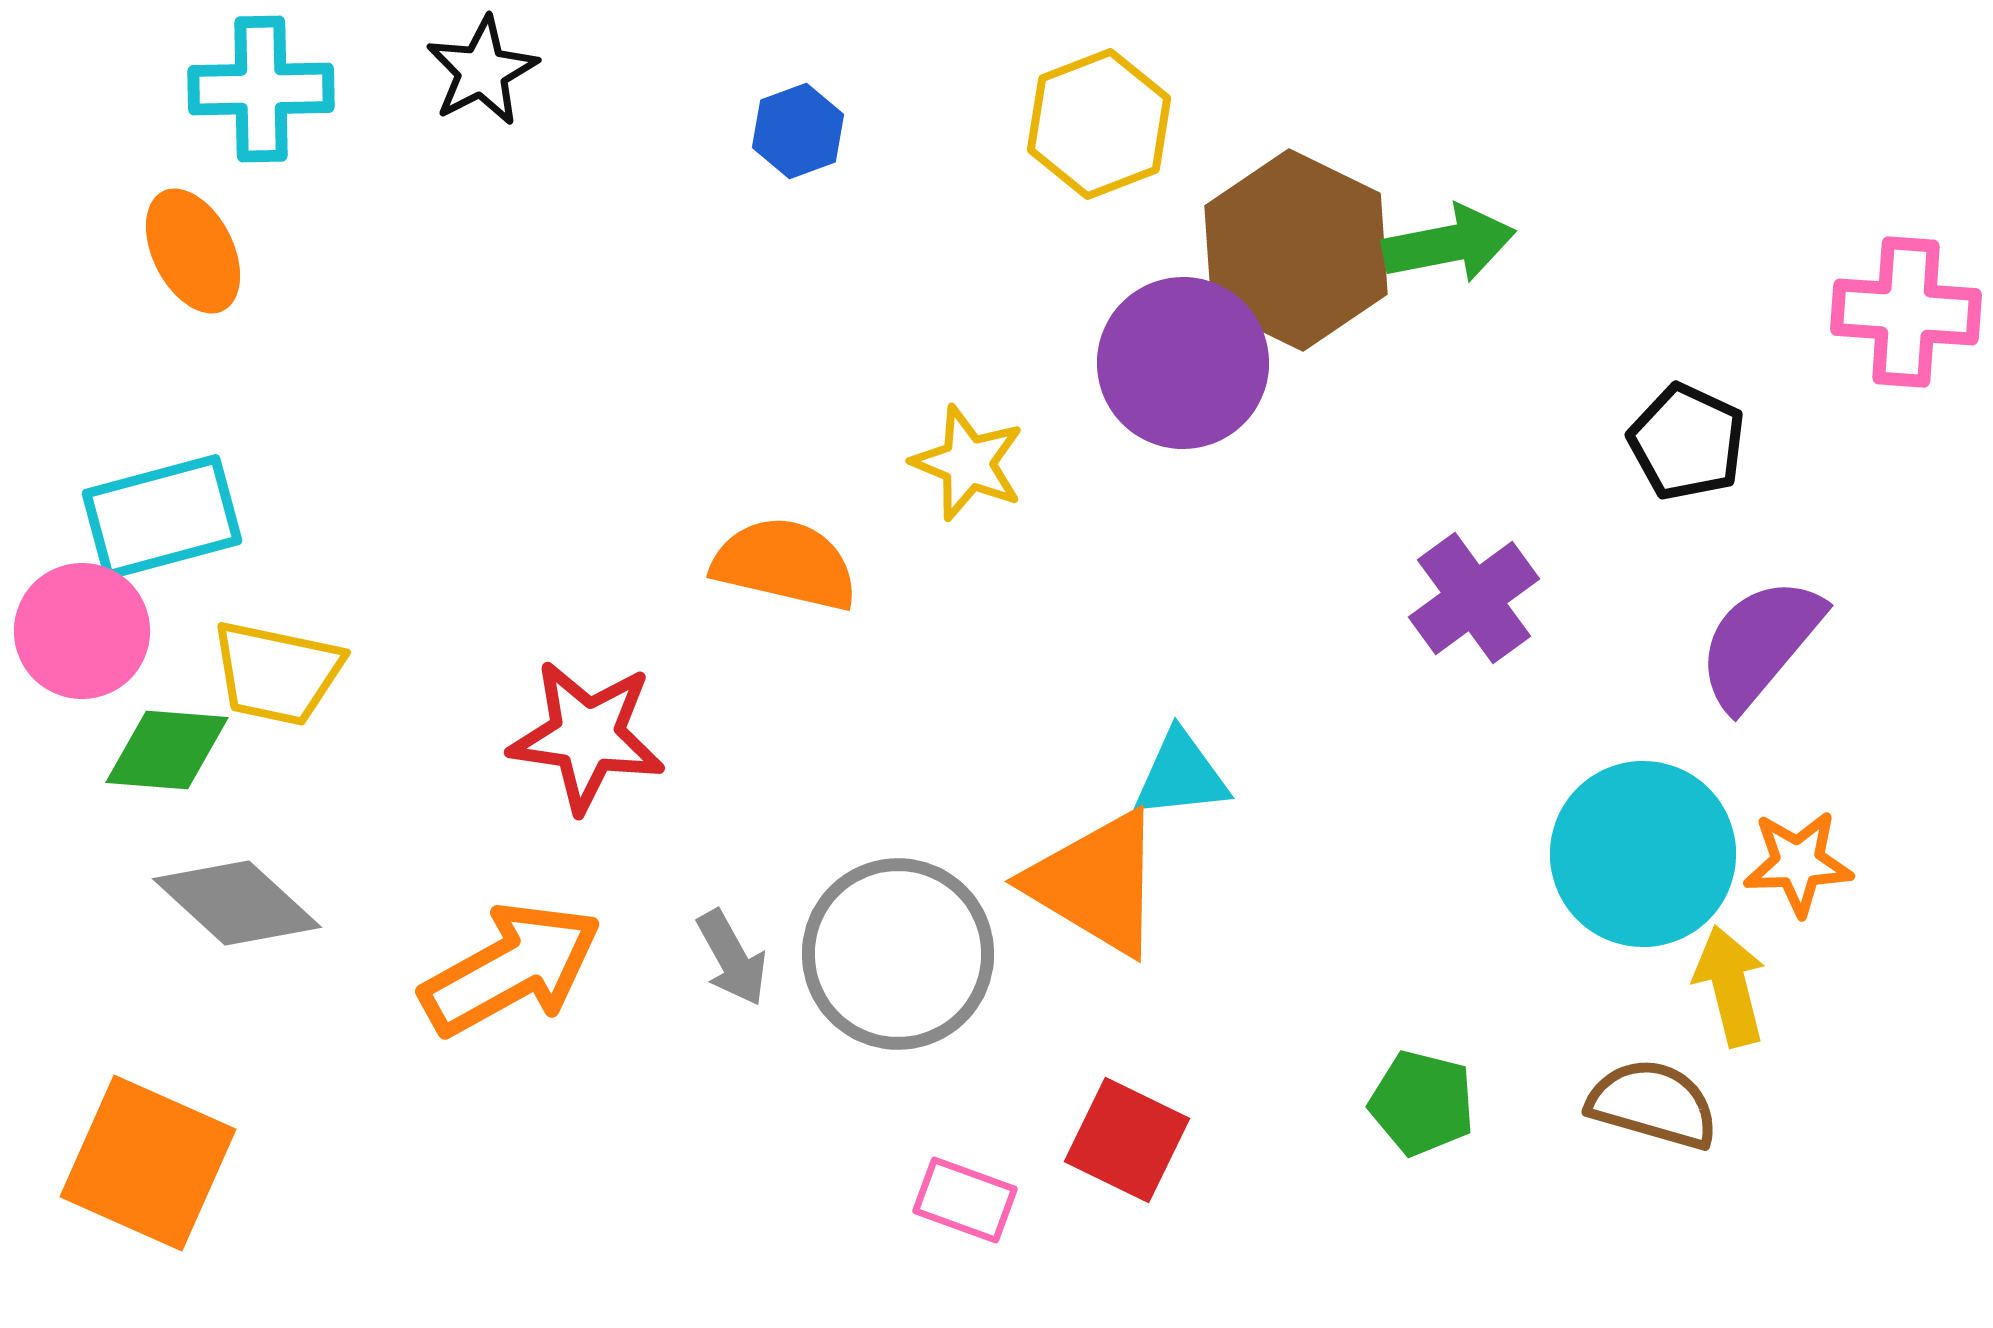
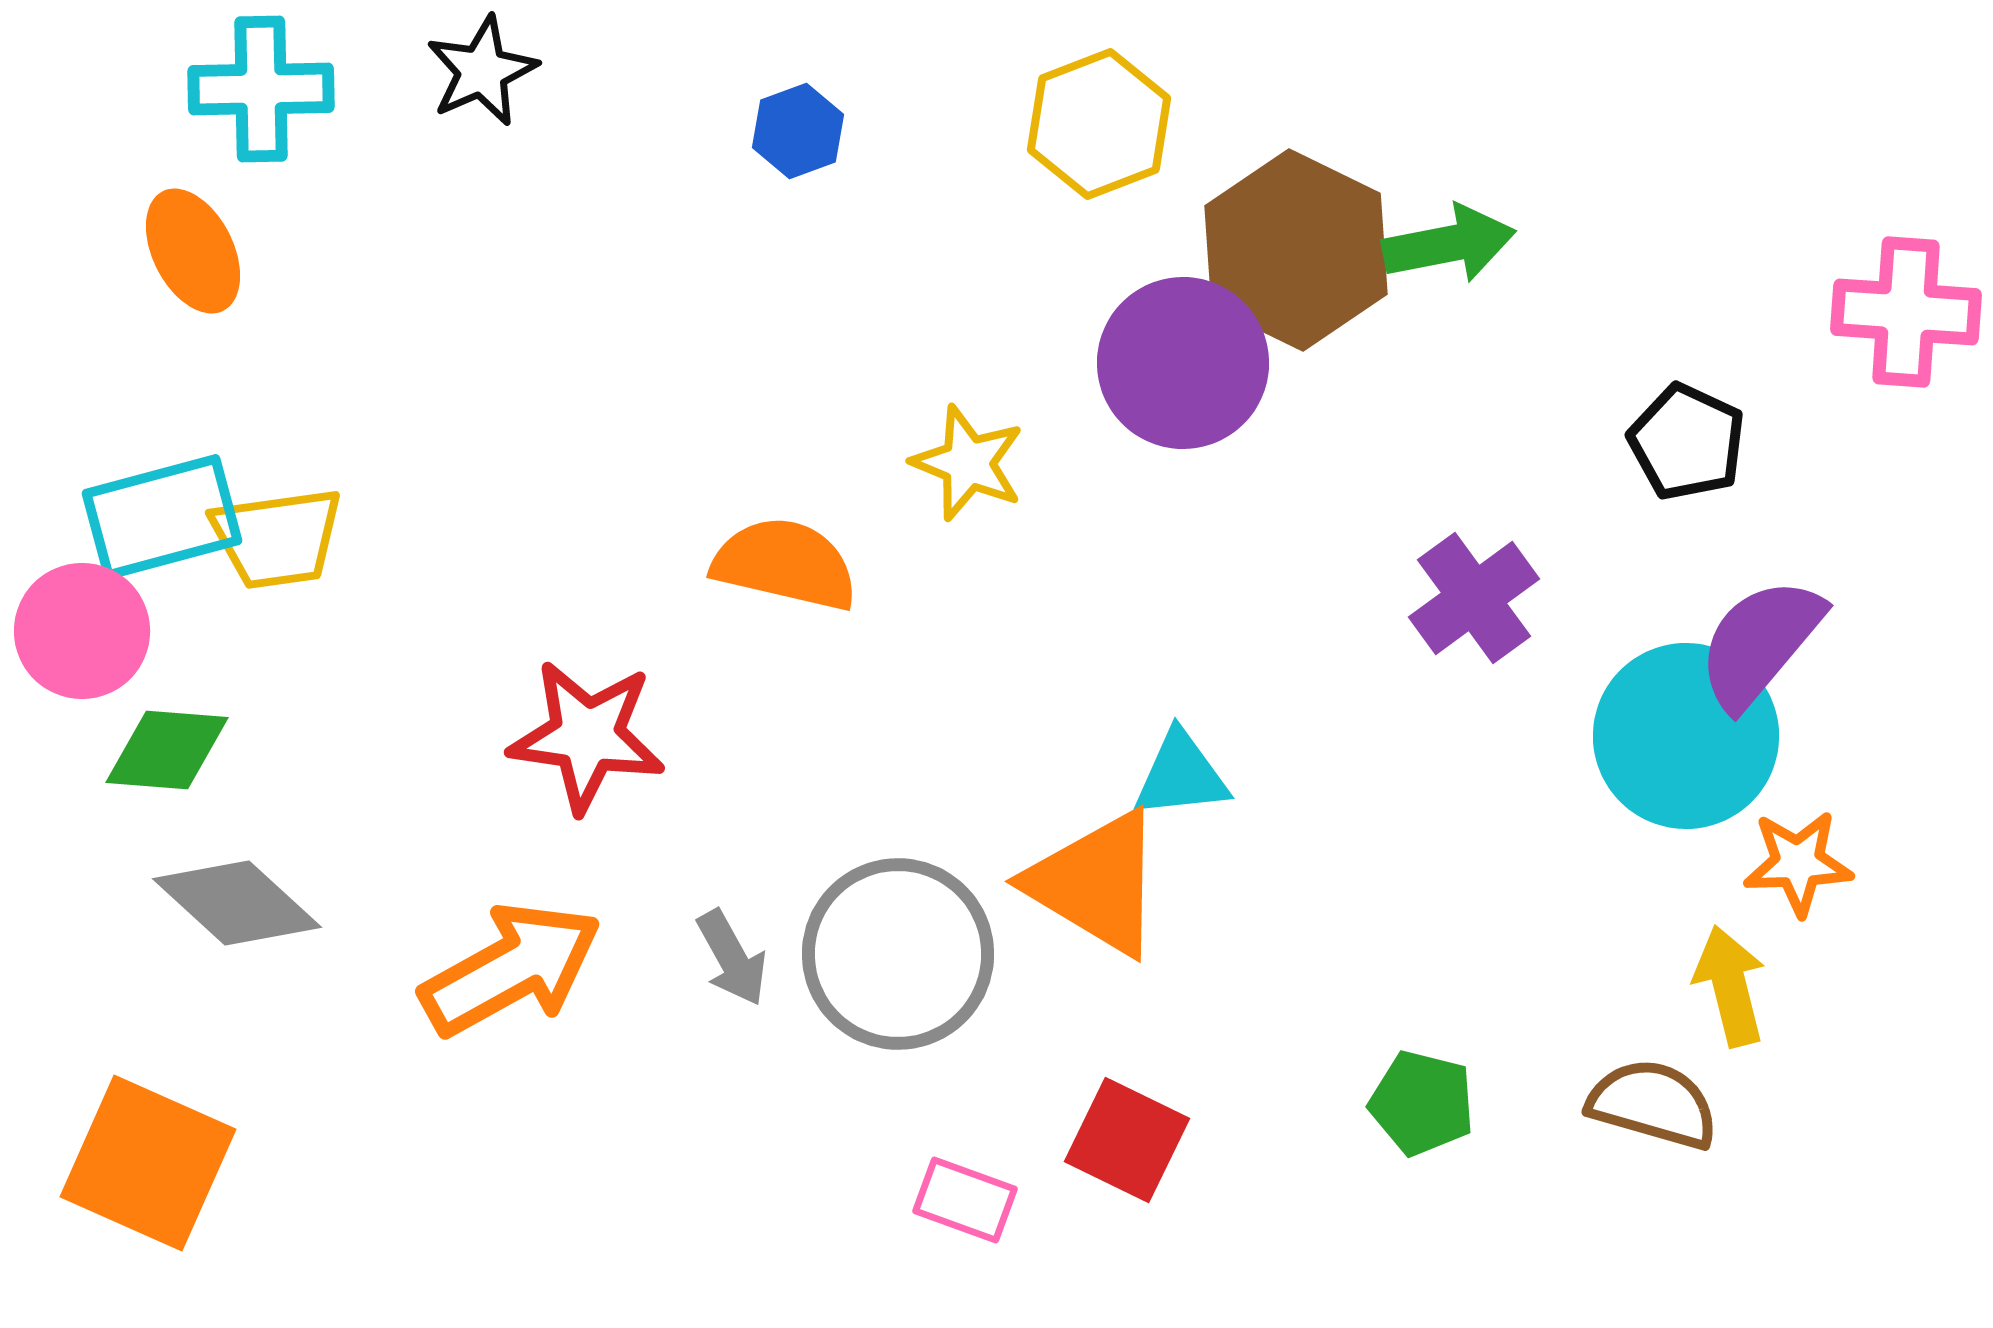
black star: rotated 3 degrees clockwise
yellow trapezoid: moved 135 px up; rotated 20 degrees counterclockwise
cyan circle: moved 43 px right, 118 px up
